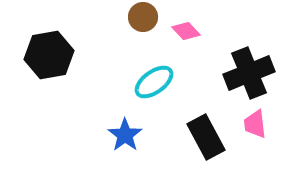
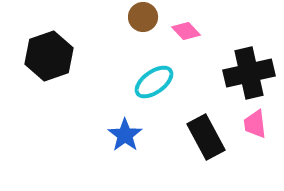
black hexagon: moved 1 px down; rotated 9 degrees counterclockwise
black cross: rotated 9 degrees clockwise
